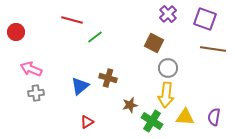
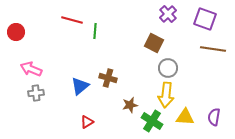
green line: moved 6 px up; rotated 49 degrees counterclockwise
